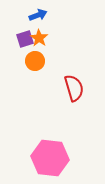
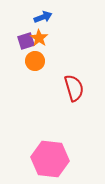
blue arrow: moved 5 px right, 2 px down
purple square: moved 1 px right, 2 px down
pink hexagon: moved 1 px down
